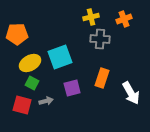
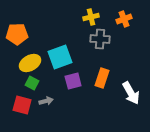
purple square: moved 1 px right, 7 px up
